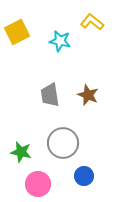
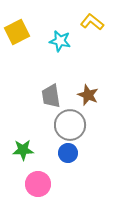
gray trapezoid: moved 1 px right, 1 px down
gray circle: moved 7 px right, 18 px up
green star: moved 2 px right, 2 px up; rotated 15 degrees counterclockwise
blue circle: moved 16 px left, 23 px up
